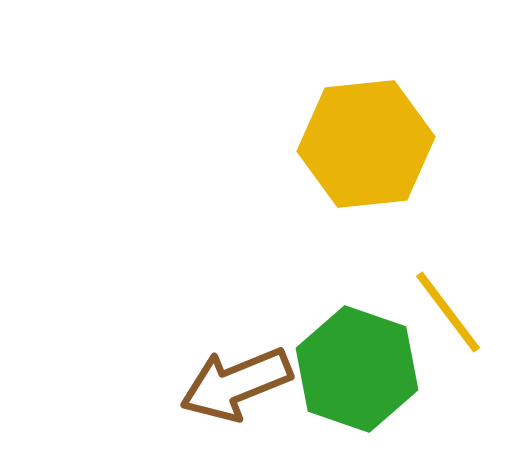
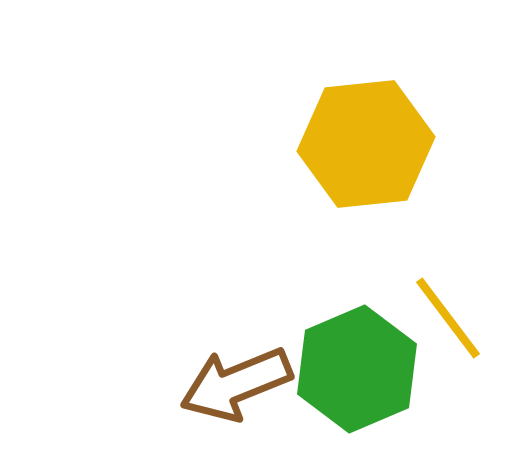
yellow line: moved 6 px down
green hexagon: rotated 18 degrees clockwise
